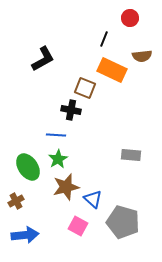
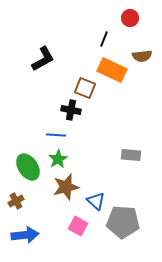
blue triangle: moved 3 px right, 2 px down
gray pentagon: rotated 12 degrees counterclockwise
